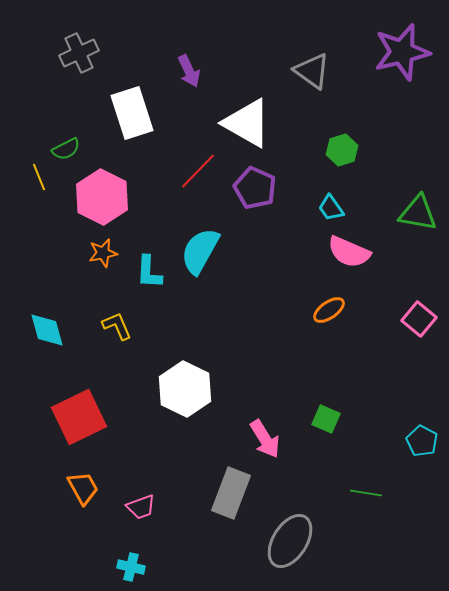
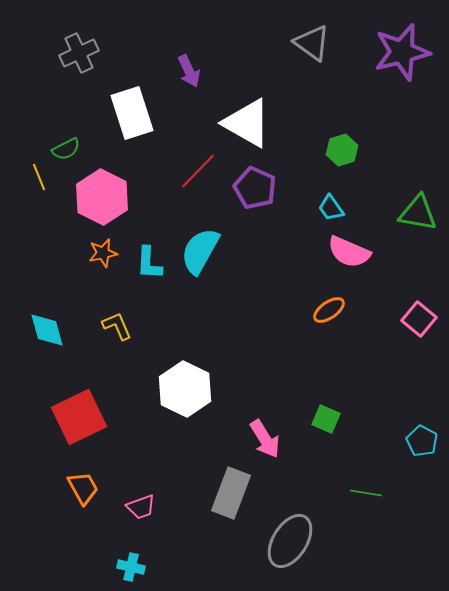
gray triangle: moved 28 px up
cyan L-shape: moved 9 px up
